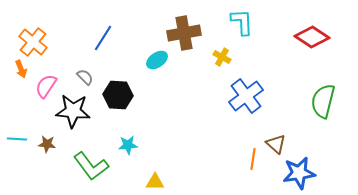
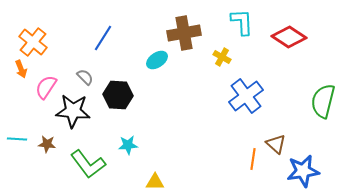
red diamond: moved 23 px left
pink semicircle: moved 1 px down
green L-shape: moved 3 px left, 2 px up
blue star: moved 4 px right, 2 px up
